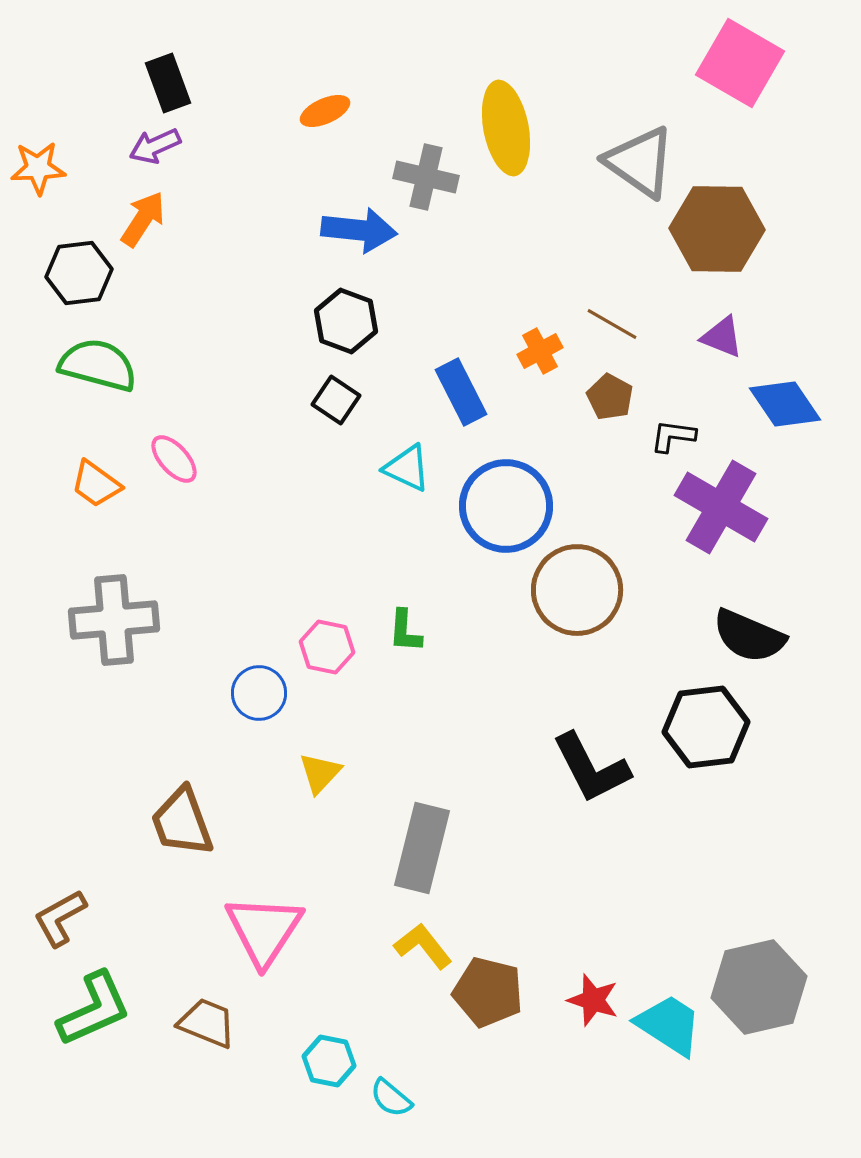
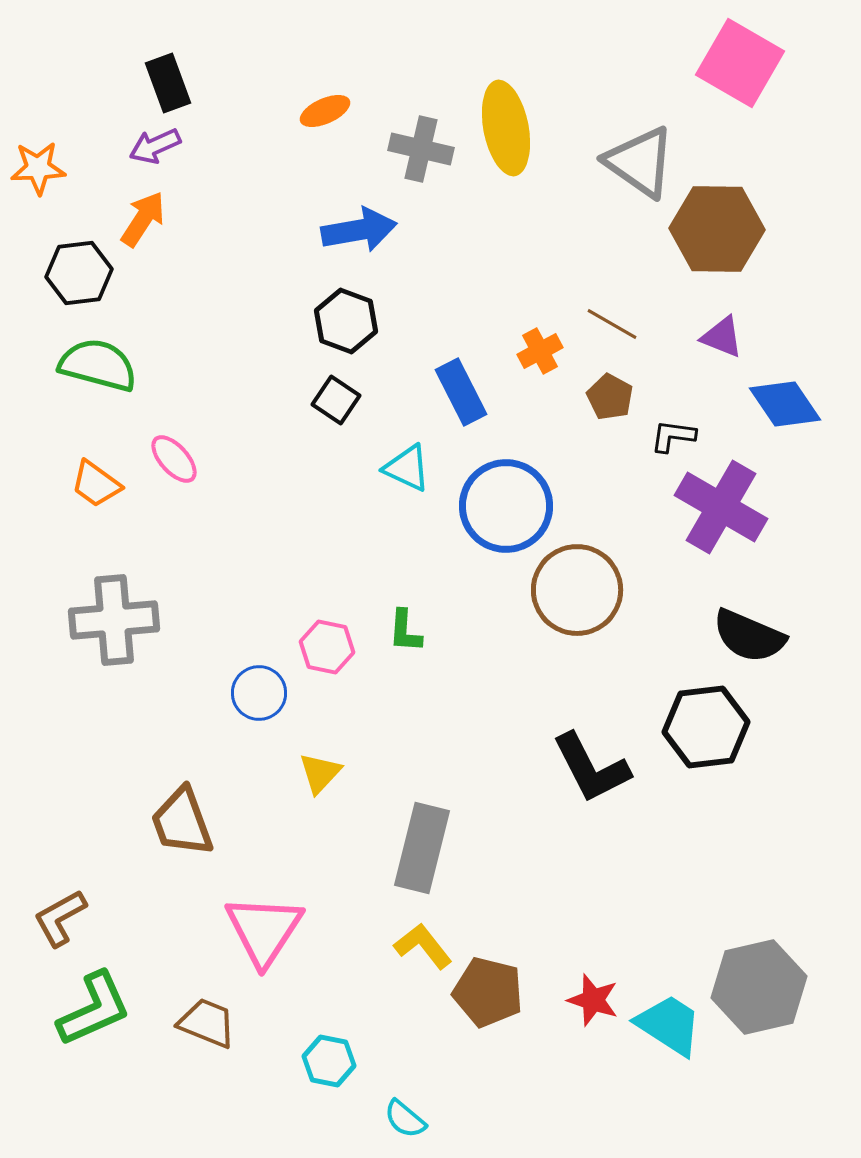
gray cross at (426, 177): moved 5 px left, 28 px up
blue arrow at (359, 230): rotated 16 degrees counterclockwise
cyan semicircle at (391, 1098): moved 14 px right, 21 px down
